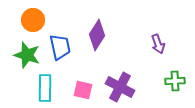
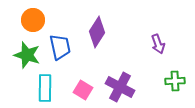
purple diamond: moved 3 px up
pink square: rotated 18 degrees clockwise
